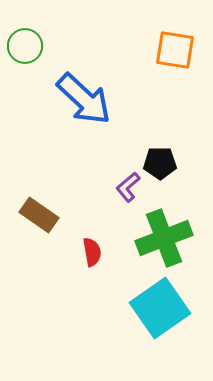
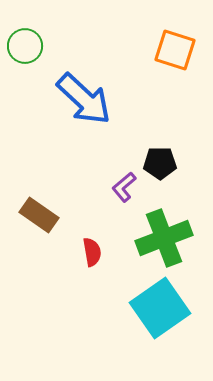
orange square: rotated 9 degrees clockwise
purple L-shape: moved 4 px left
